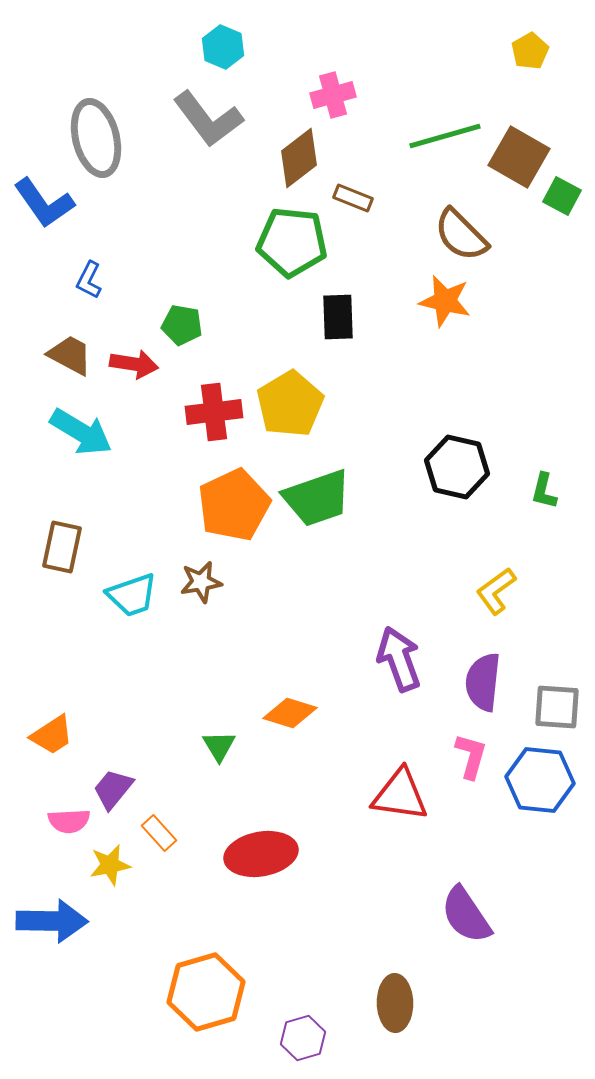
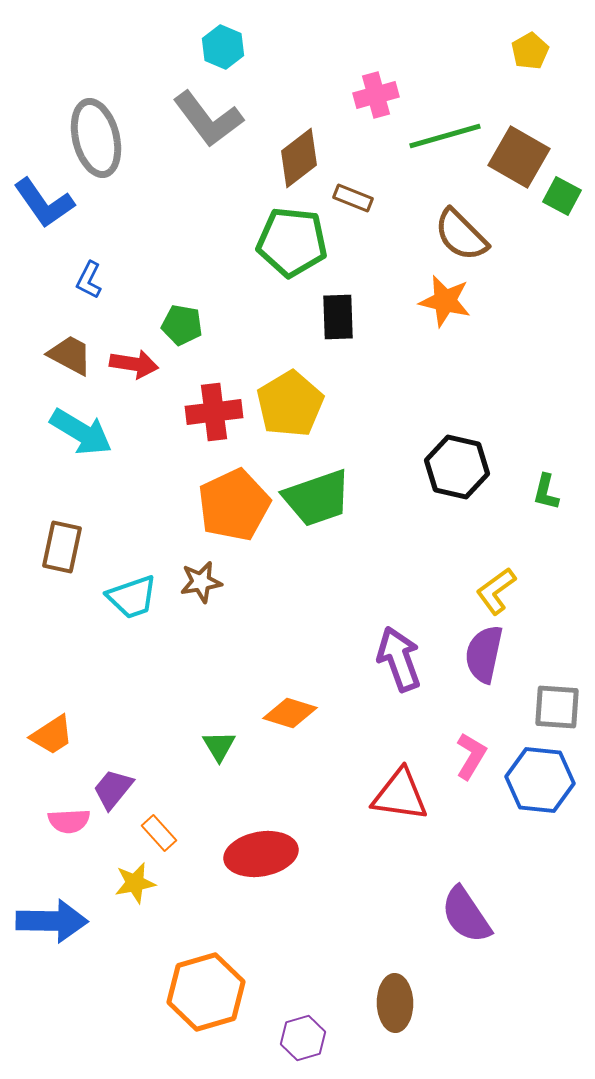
pink cross at (333, 95): moved 43 px right
green L-shape at (544, 491): moved 2 px right, 1 px down
cyan trapezoid at (132, 595): moved 2 px down
purple semicircle at (483, 682): moved 1 px right, 28 px up; rotated 6 degrees clockwise
pink L-shape at (471, 756): rotated 15 degrees clockwise
yellow star at (110, 865): moved 25 px right, 18 px down
